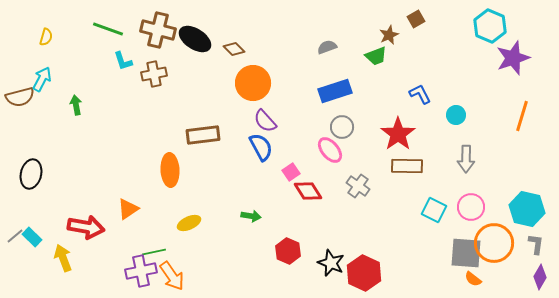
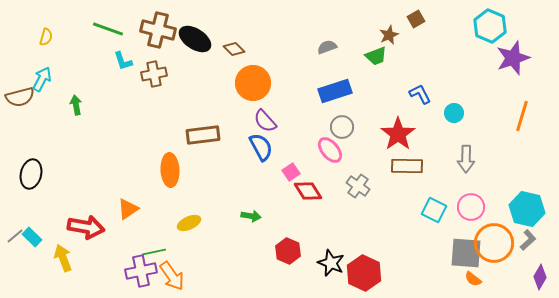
cyan circle at (456, 115): moved 2 px left, 2 px up
gray L-shape at (536, 244): moved 8 px left, 4 px up; rotated 40 degrees clockwise
